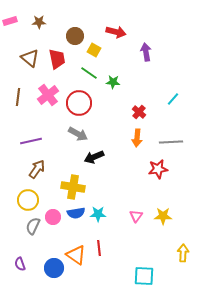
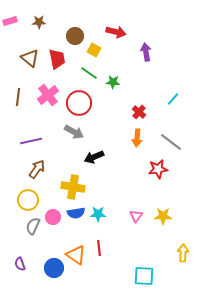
gray arrow: moved 4 px left, 2 px up
gray line: rotated 40 degrees clockwise
